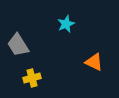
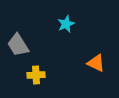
orange triangle: moved 2 px right, 1 px down
yellow cross: moved 4 px right, 3 px up; rotated 12 degrees clockwise
